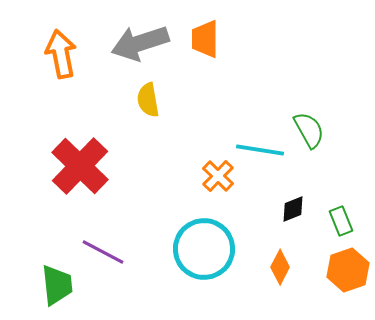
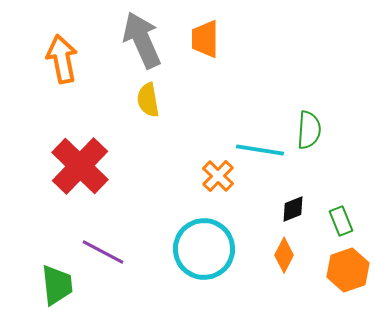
gray arrow: moved 2 px right, 3 px up; rotated 84 degrees clockwise
orange arrow: moved 1 px right, 5 px down
green semicircle: rotated 33 degrees clockwise
orange diamond: moved 4 px right, 12 px up
